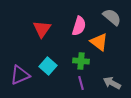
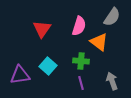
gray semicircle: rotated 84 degrees clockwise
purple triangle: rotated 15 degrees clockwise
gray arrow: moved 2 px up; rotated 42 degrees clockwise
